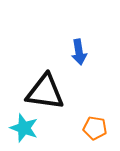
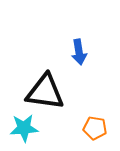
cyan star: rotated 24 degrees counterclockwise
